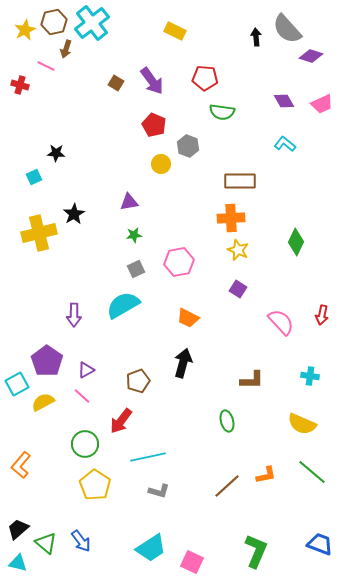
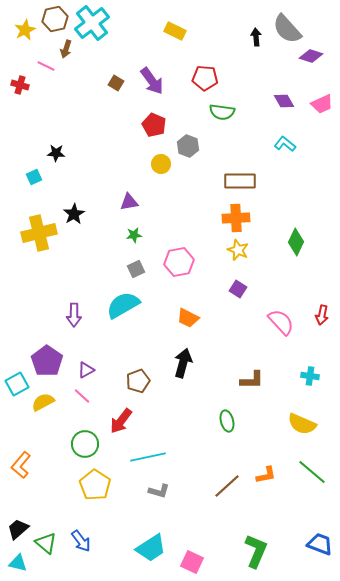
brown hexagon at (54, 22): moved 1 px right, 3 px up
orange cross at (231, 218): moved 5 px right
